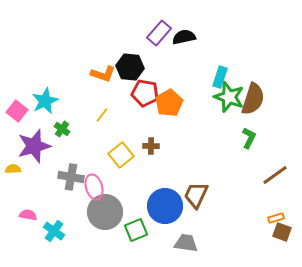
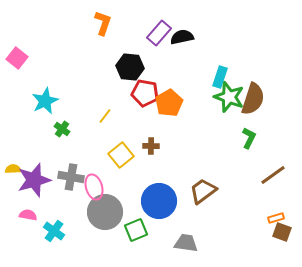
black semicircle: moved 2 px left
orange L-shape: moved 51 px up; rotated 90 degrees counterclockwise
pink square: moved 53 px up
yellow line: moved 3 px right, 1 px down
purple star: moved 34 px down
brown line: moved 2 px left
brown trapezoid: moved 7 px right, 4 px up; rotated 28 degrees clockwise
blue circle: moved 6 px left, 5 px up
